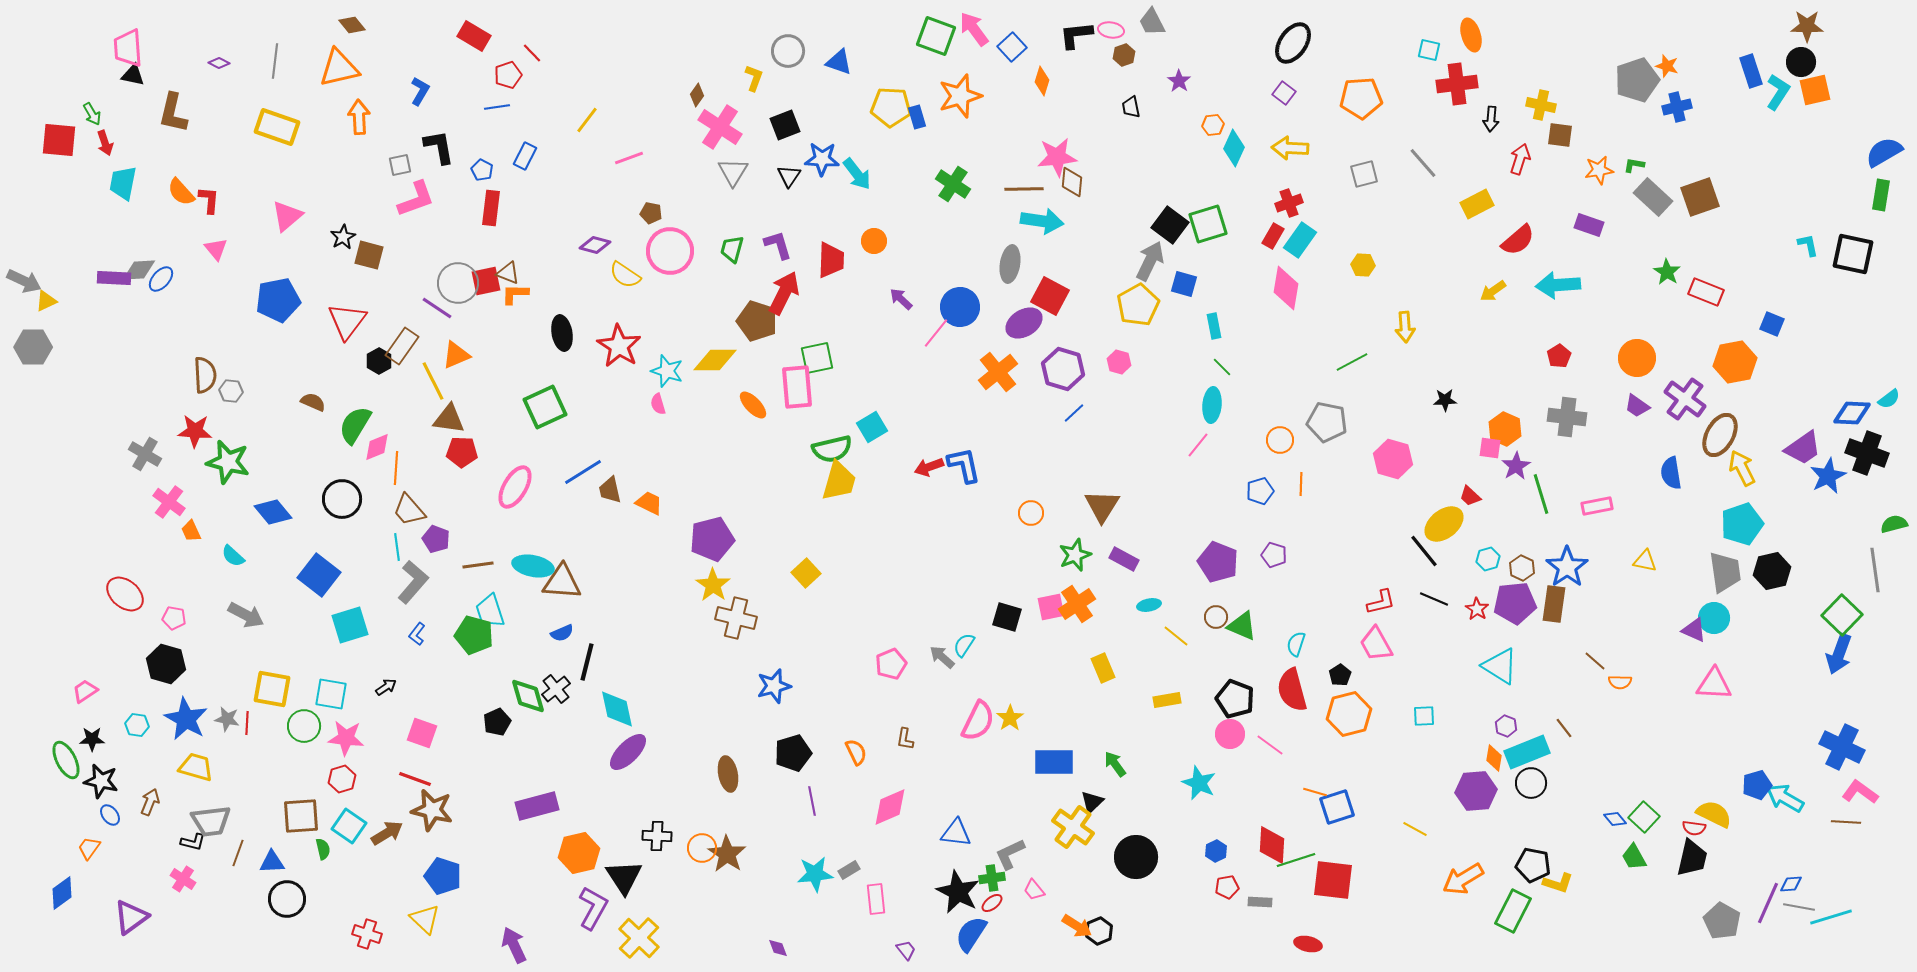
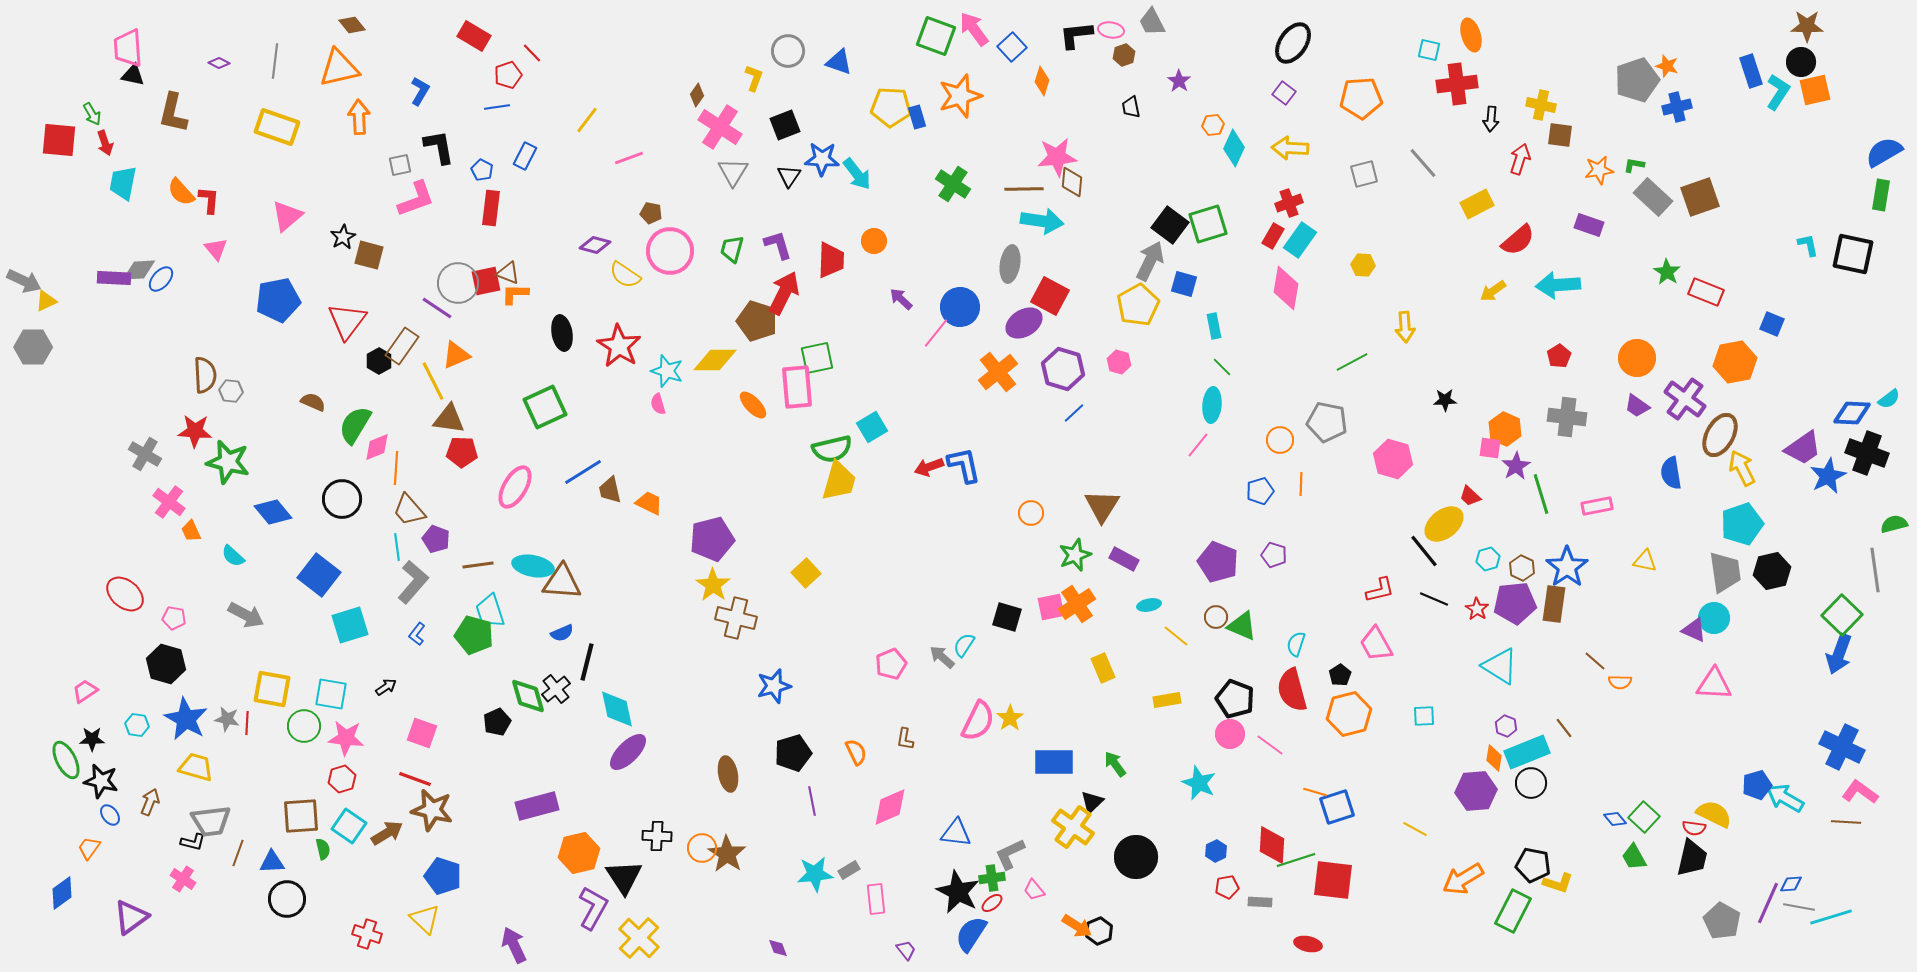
red L-shape at (1381, 602): moved 1 px left, 12 px up
